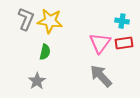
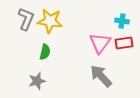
gray star: rotated 18 degrees clockwise
